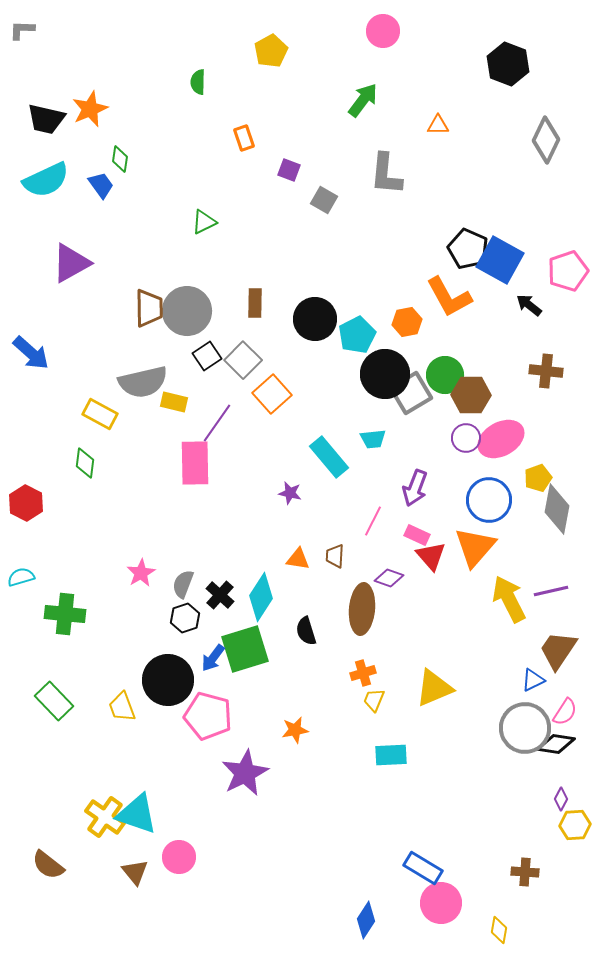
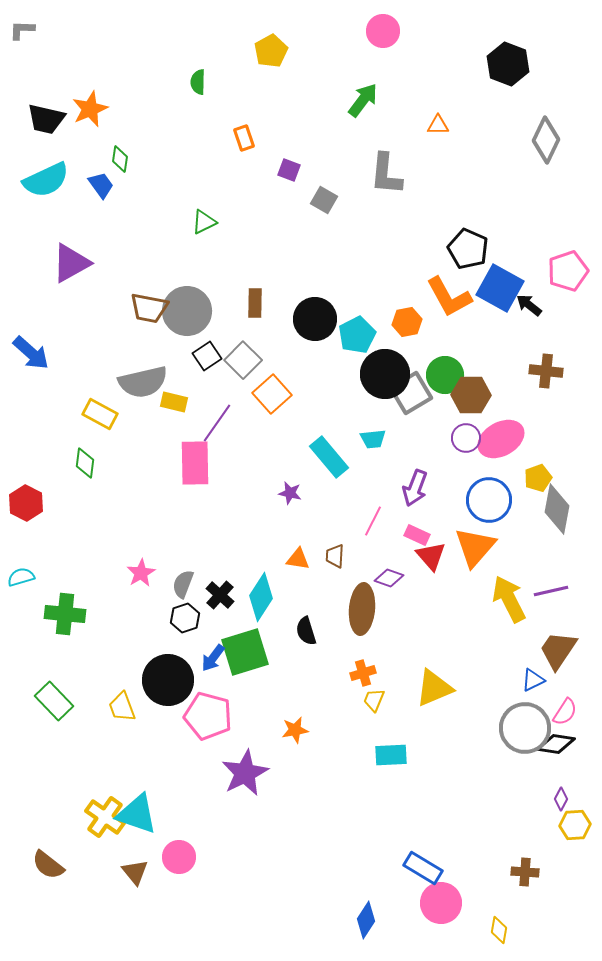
blue square at (500, 260): moved 28 px down
brown trapezoid at (149, 308): rotated 102 degrees clockwise
green square at (245, 649): moved 3 px down
